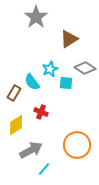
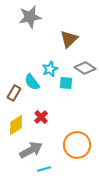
gray star: moved 6 px left; rotated 25 degrees clockwise
brown triangle: rotated 12 degrees counterclockwise
red cross: moved 5 px down; rotated 24 degrees clockwise
cyan line: rotated 32 degrees clockwise
